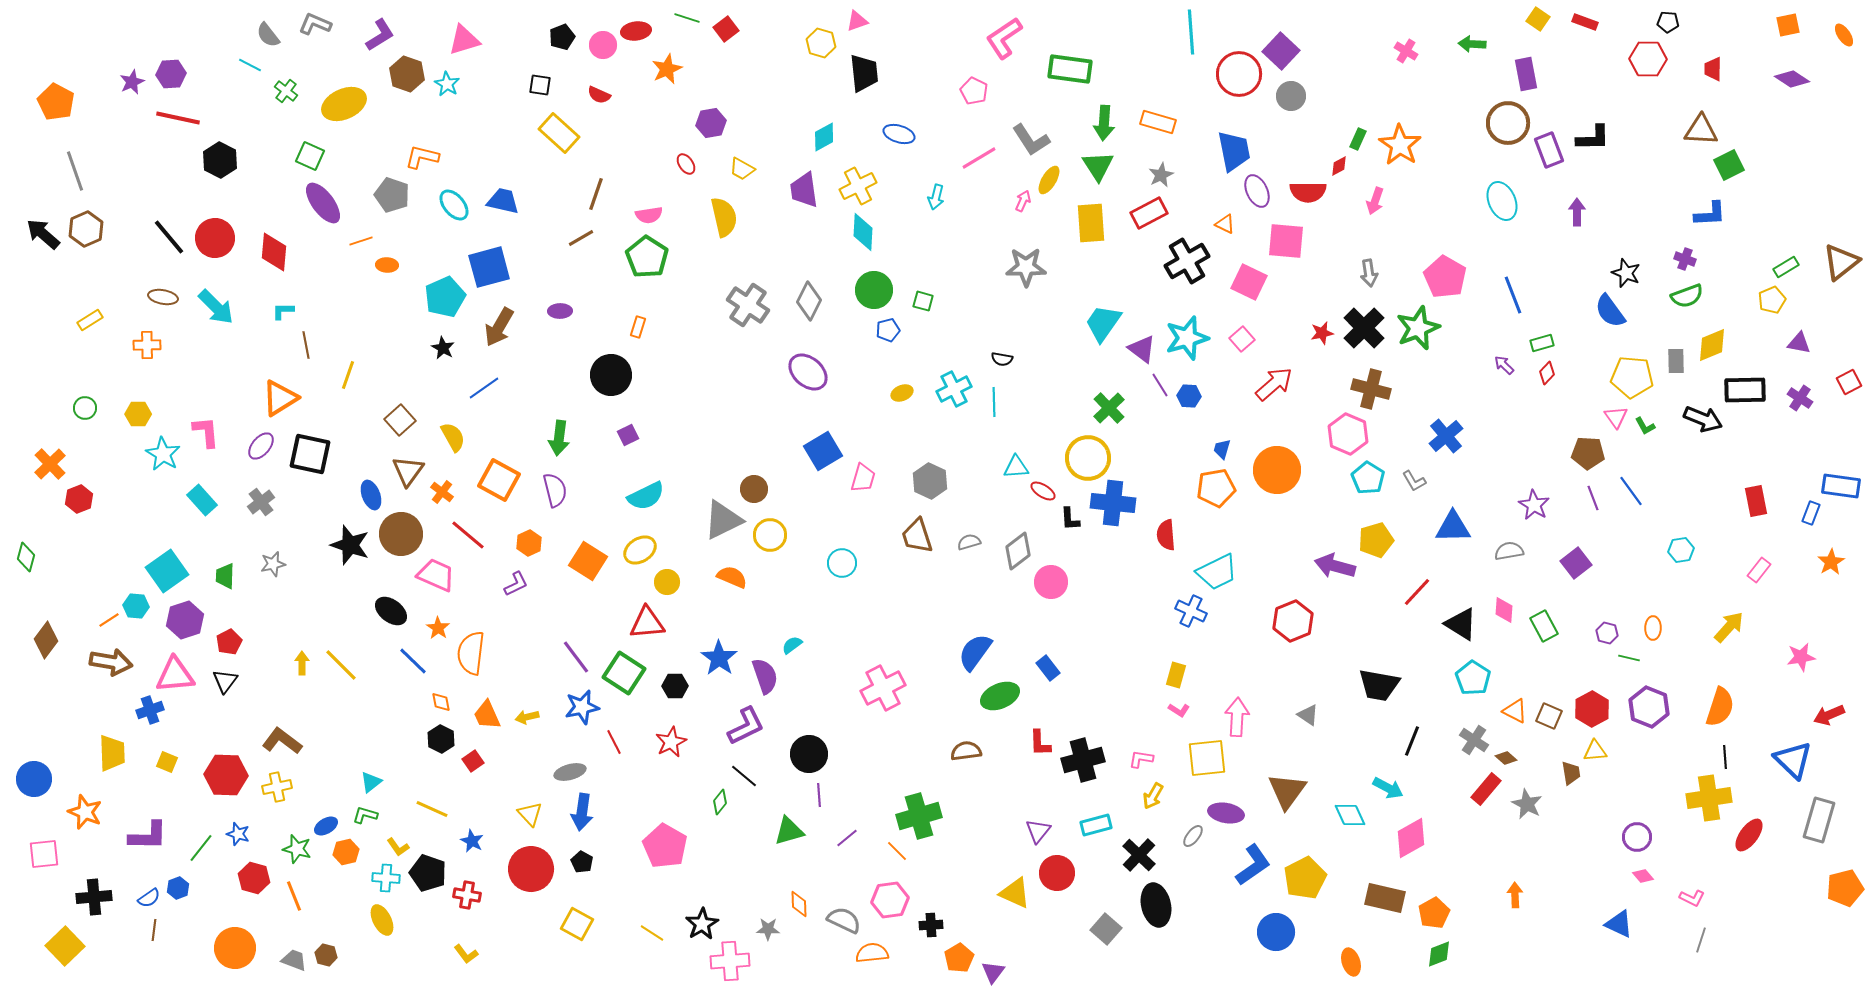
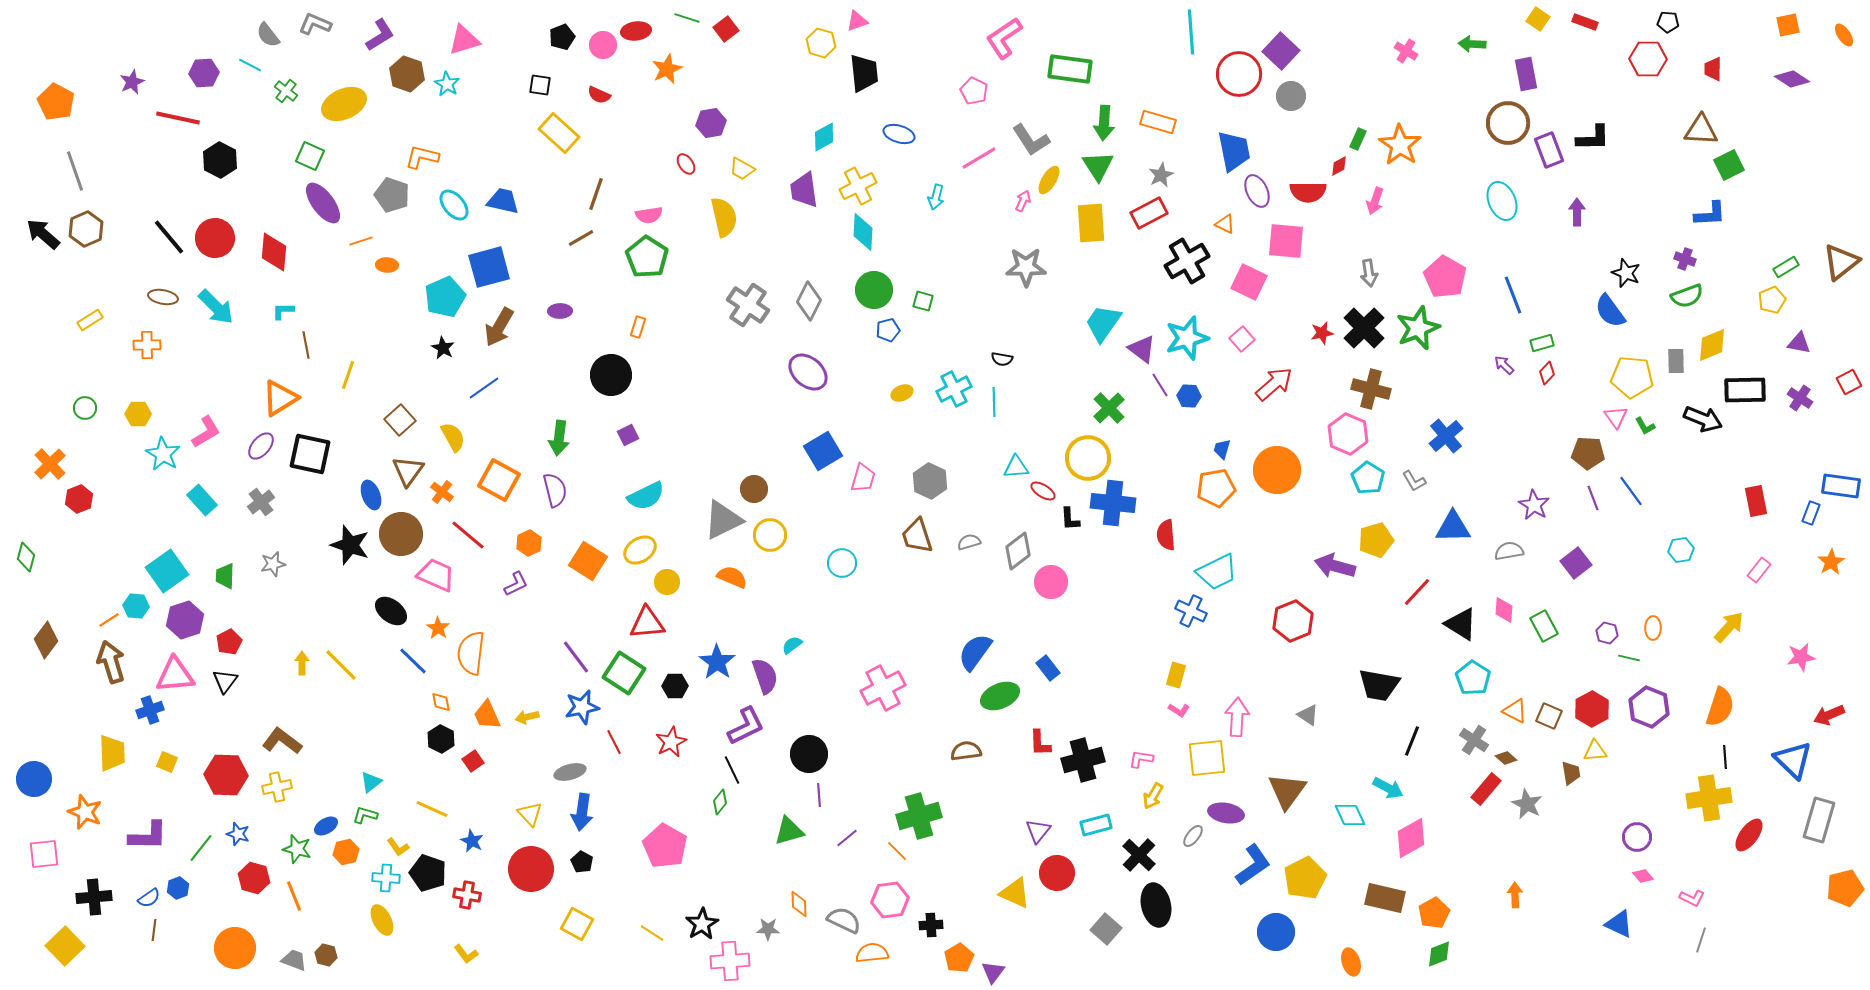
purple hexagon at (171, 74): moved 33 px right, 1 px up
pink L-shape at (206, 432): rotated 64 degrees clockwise
blue star at (719, 658): moved 2 px left, 4 px down
brown arrow at (111, 662): rotated 117 degrees counterclockwise
black line at (744, 776): moved 12 px left, 6 px up; rotated 24 degrees clockwise
